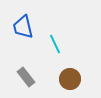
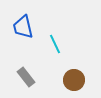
brown circle: moved 4 px right, 1 px down
